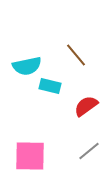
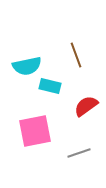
brown line: rotated 20 degrees clockwise
gray line: moved 10 px left, 2 px down; rotated 20 degrees clockwise
pink square: moved 5 px right, 25 px up; rotated 12 degrees counterclockwise
